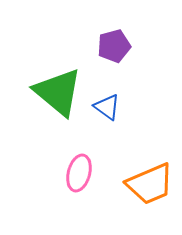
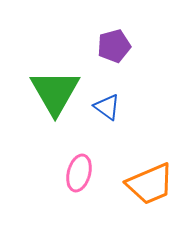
green triangle: moved 3 px left; rotated 20 degrees clockwise
